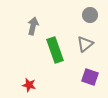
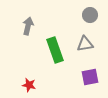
gray arrow: moved 5 px left
gray triangle: rotated 30 degrees clockwise
purple square: rotated 30 degrees counterclockwise
